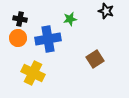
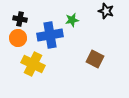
green star: moved 2 px right, 1 px down
blue cross: moved 2 px right, 4 px up
brown square: rotated 30 degrees counterclockwise
yellow cross: moved 9 px up
